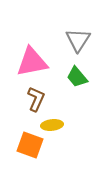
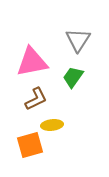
green trapezoid: moved 4 px left; rotated 75 degrees clockwise
brown L-shape: rotated 40 degrees clockwise
orange square: rotated 36 degrees counterclockwise
